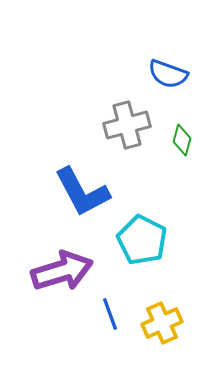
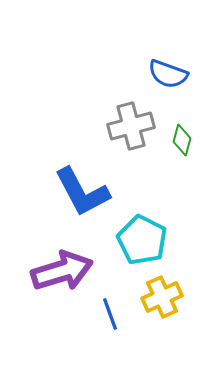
gray cross: moved 4 px right, 1 px down
yellow cross: moved 26 px up
